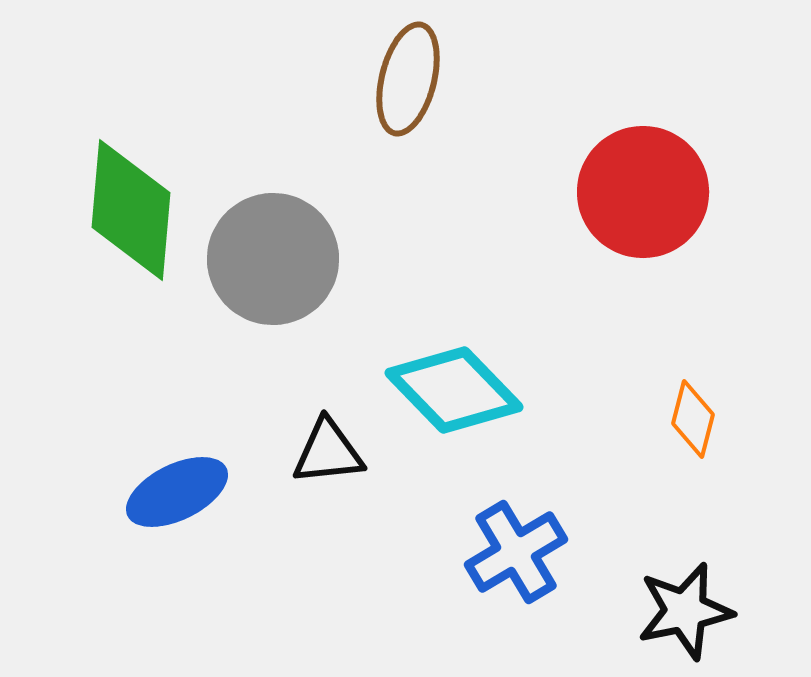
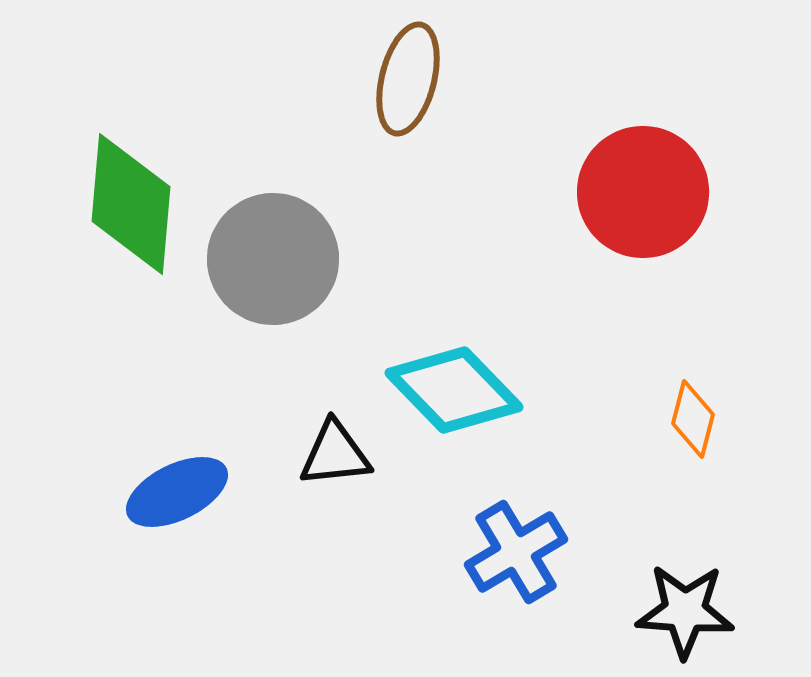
green diamond: moved 6 px up
black triangle: moved 7 px right, 2 px down
black star: rotated 16 degrees clockwise
